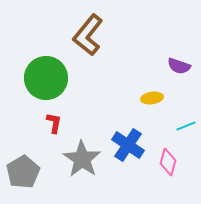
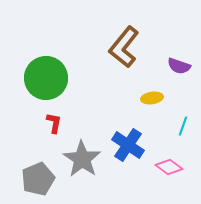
brown L-shape: moved 36 px right, 12 px down
cyan line: moved 3 px left; rotated 48 degrees counterclockwise
pink diamond: moved 1 px right, 5 px down; rotated 68 degrees counterclockwise
gray pentagon: moved 15 px right, 7 px down; rotated 8 degrees clockwise
